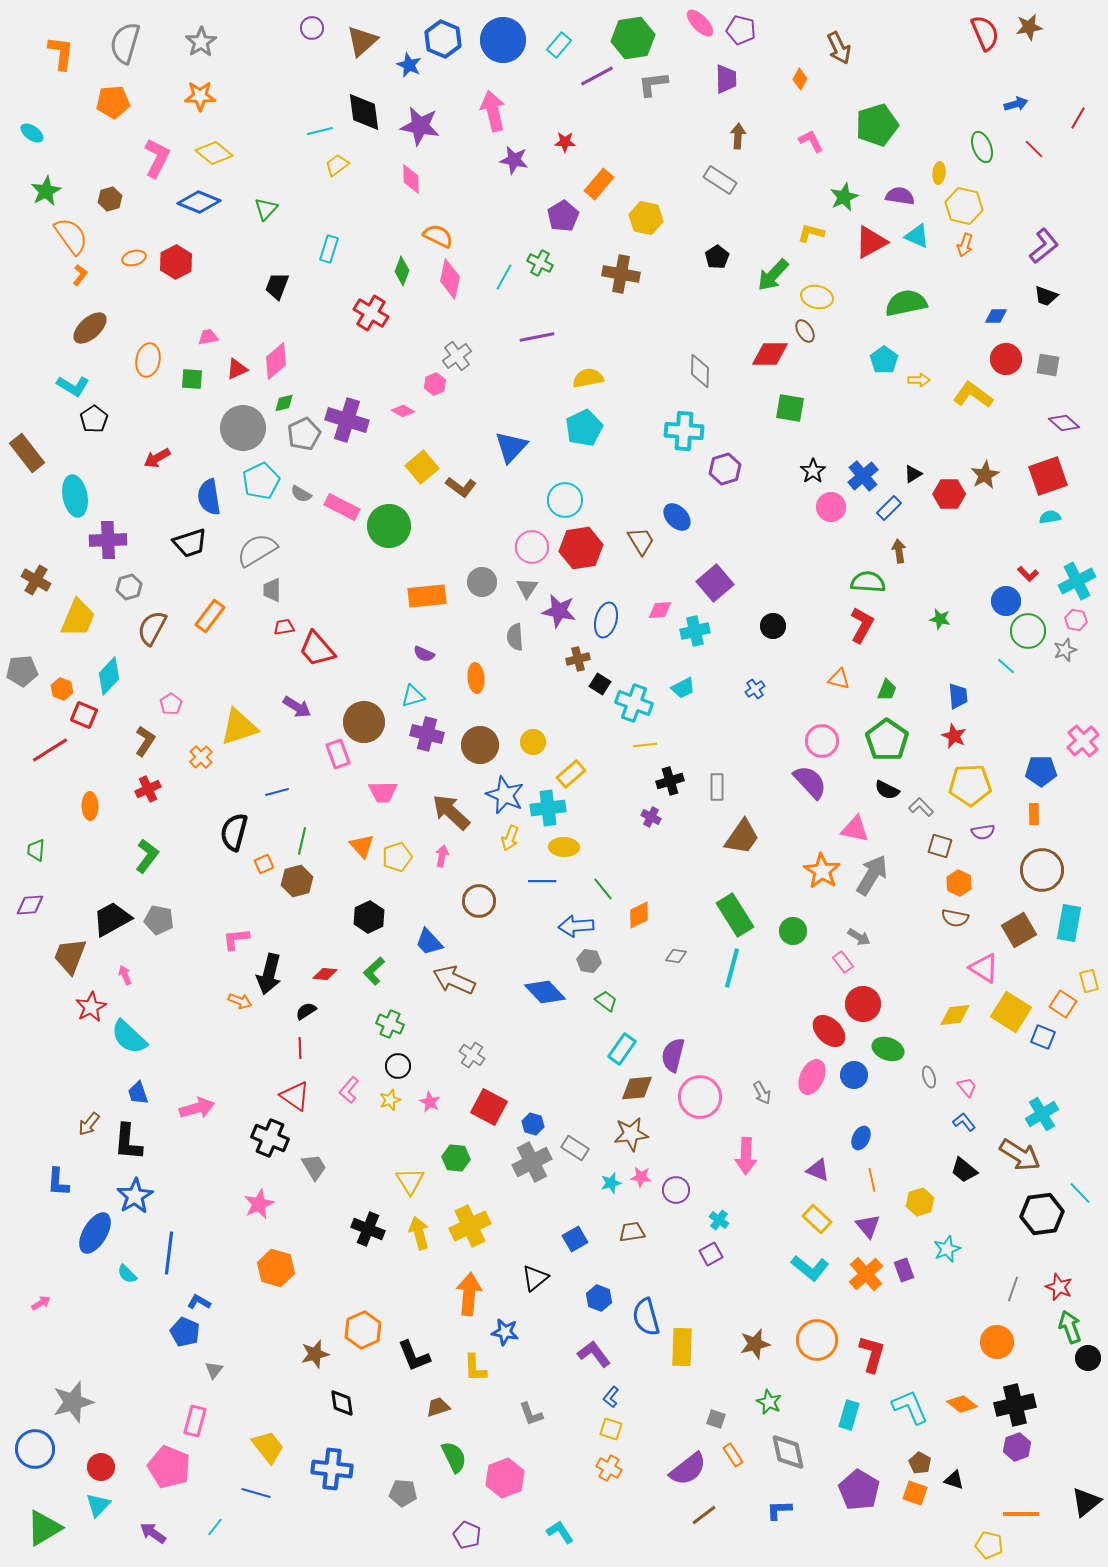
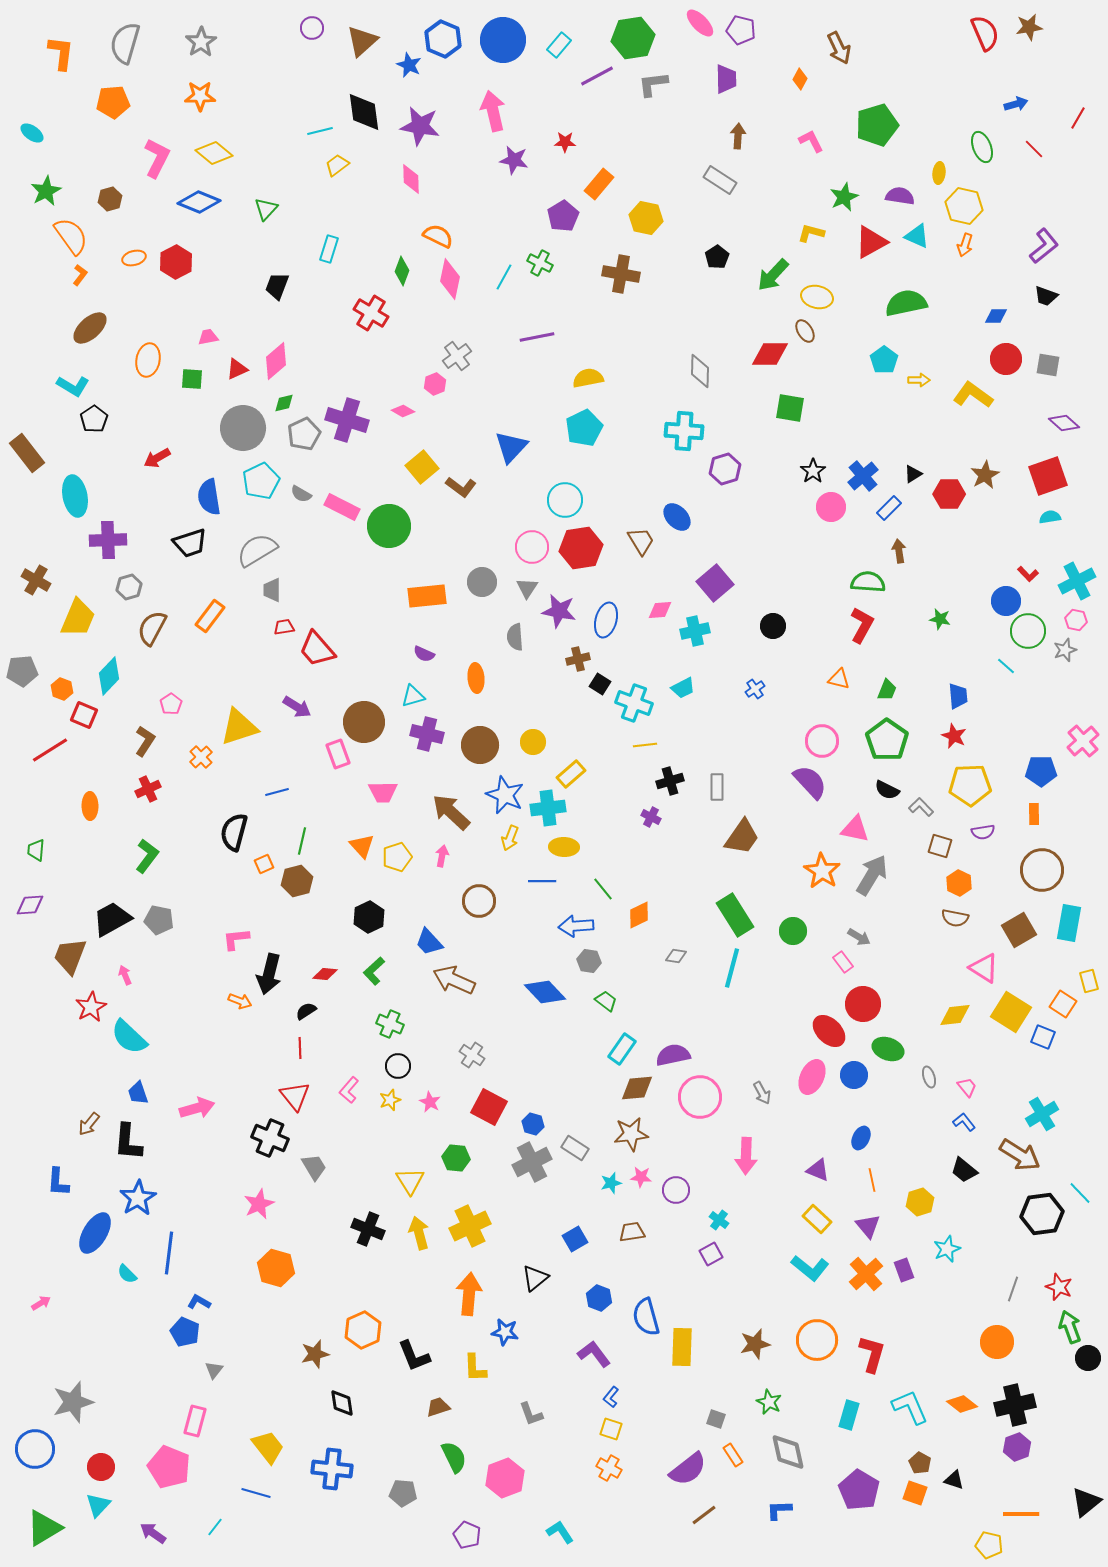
purple semicircle at (673, 1055): rotated 64 degrees clockwise
red triangle at (295, 1096): rotated 16 degrees clockwise
blue star at (135, 1196): moved 3 px right, 2 px down
